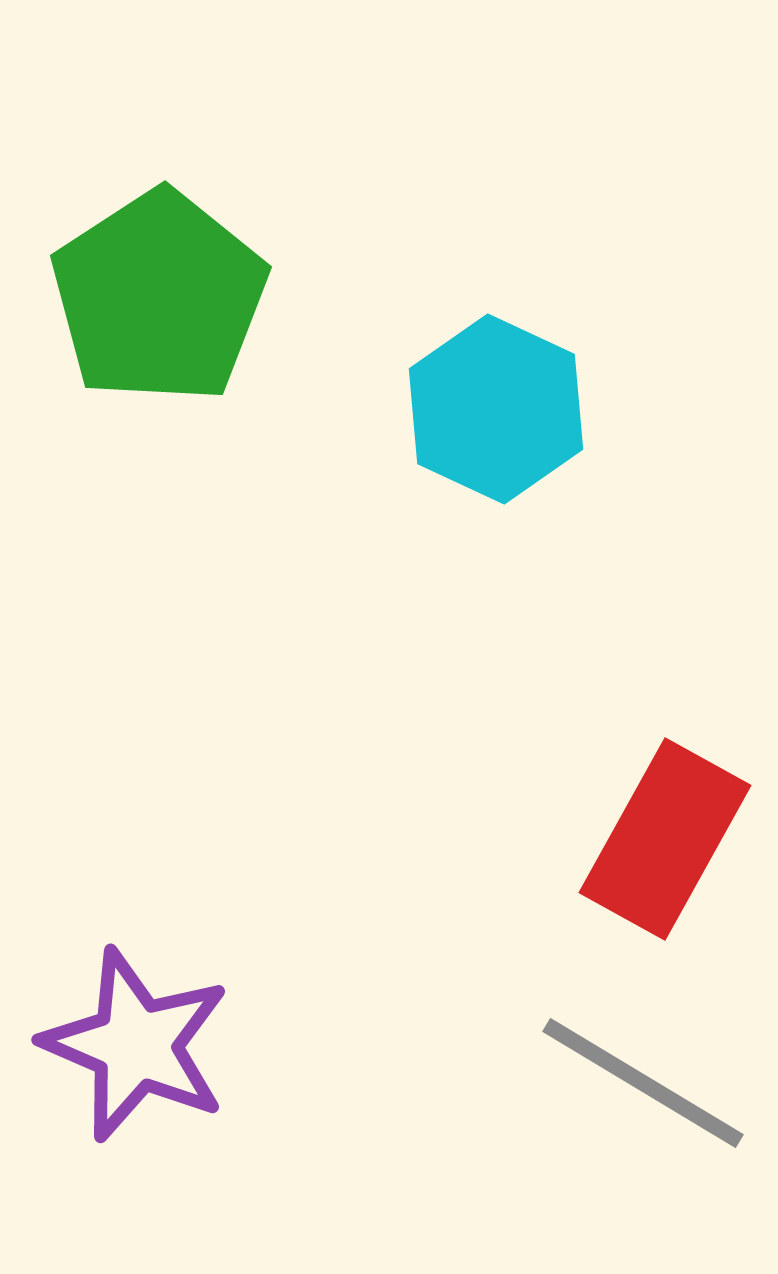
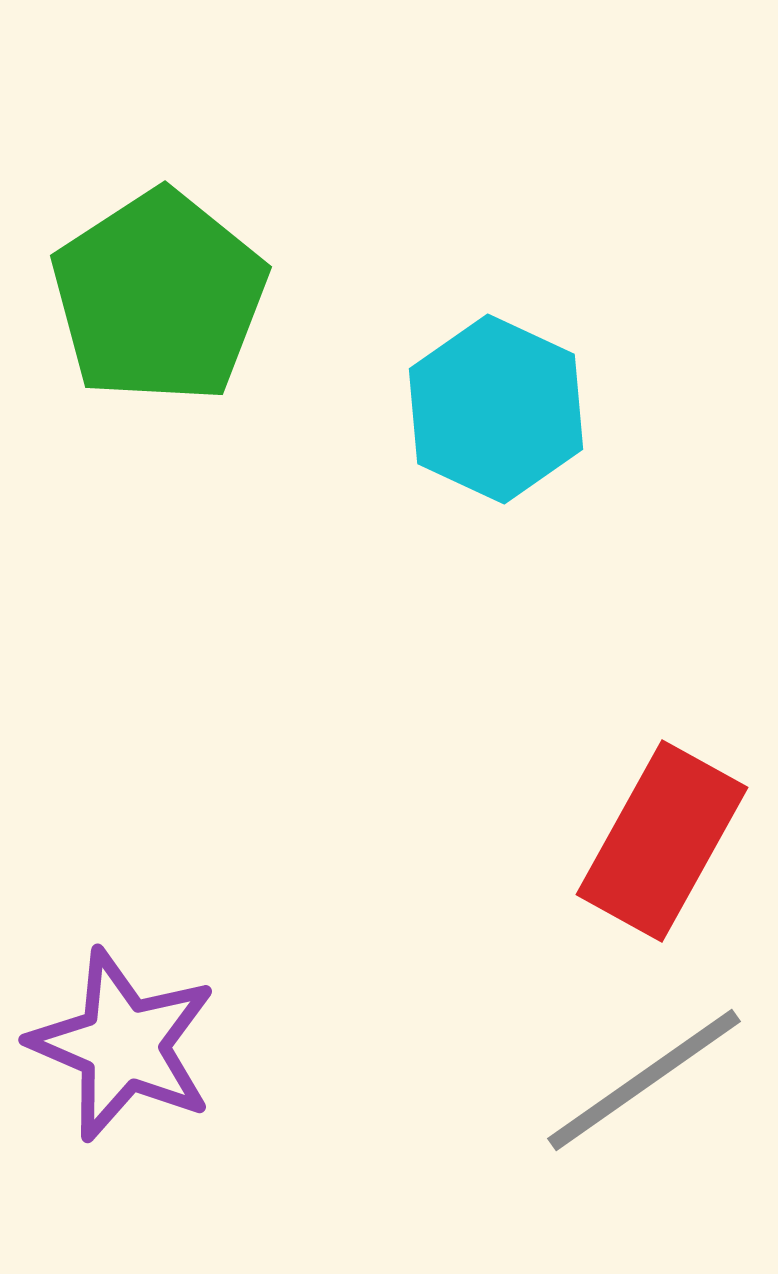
red rectangle: moved 3 px left, 2 px down
purple star: moved 13 px left
gray line: moved 1 px right, 3 px up; rotated 66 degrees counterclockwise
